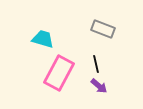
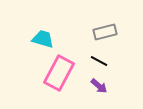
gray rectangle: moved 2 px right, 3 px down; rotated 35 degrees counterclockwise
black line: moved 3 px right, 3 px up; rotated 48 degrees counterclockwise
